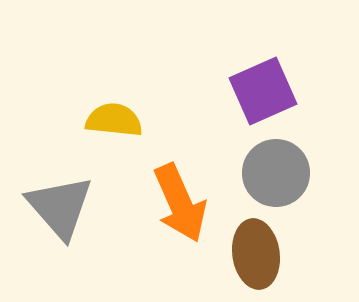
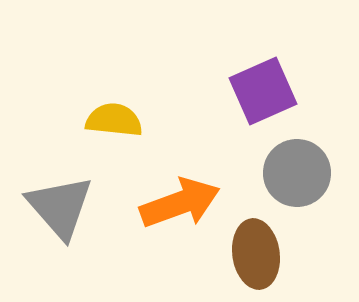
gray circle: moved 21 px right
orange arrow: rotated 86 degrees counterclockwise
